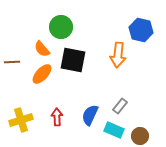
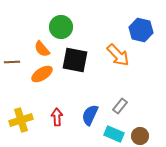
orange arrow: rotated 50 degrees counterclockwise
black square: moved 2 px right
orange ellipse: rotated 15 degrees clockwise
cyan rectangle: moved 4 px down
